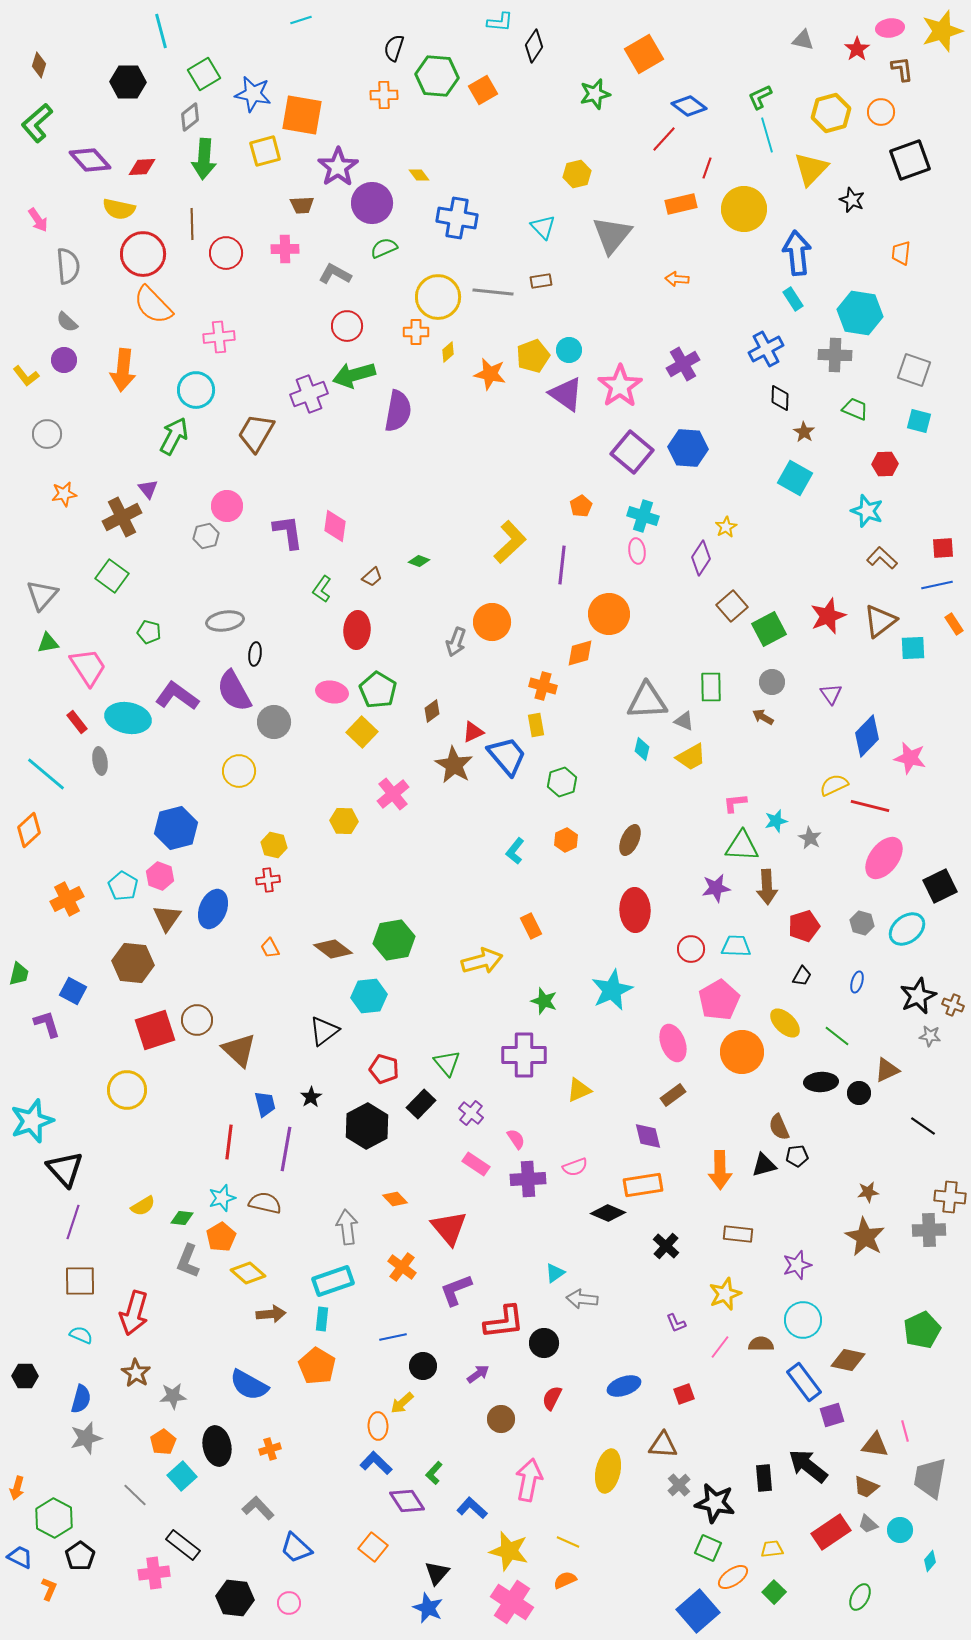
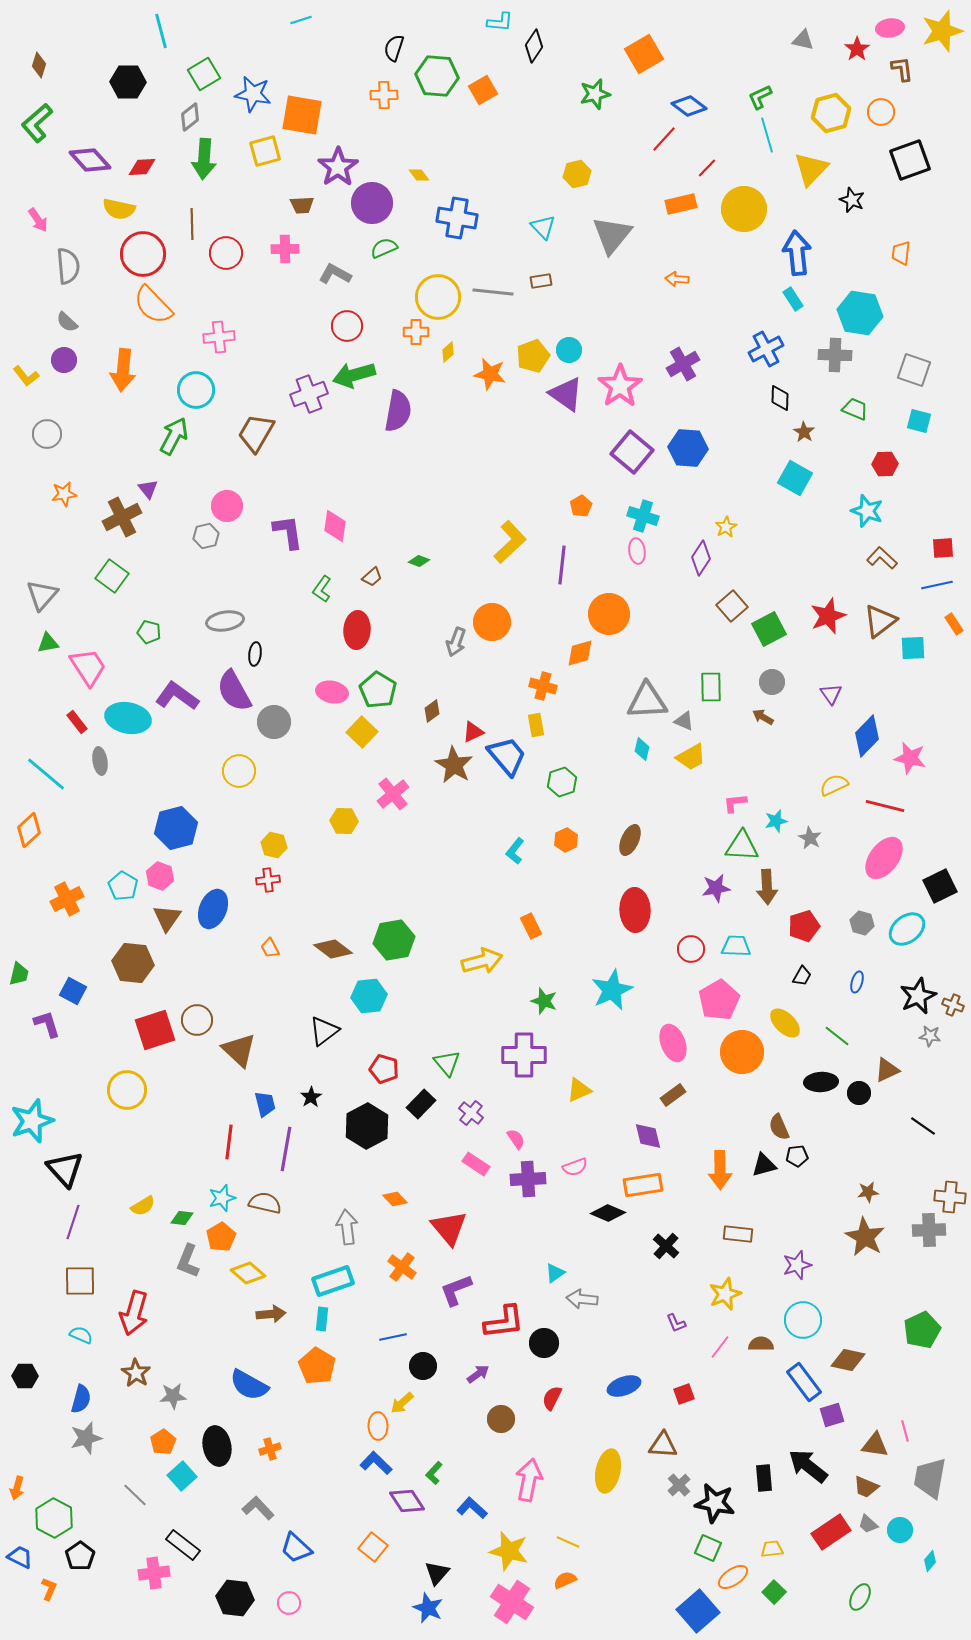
red line at (707, 168): rotated 25 degrees clockwise
red line at (870, 806): moved 15 px right
